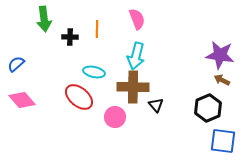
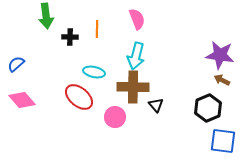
green arrow: moved 2 px right, 3 px up
